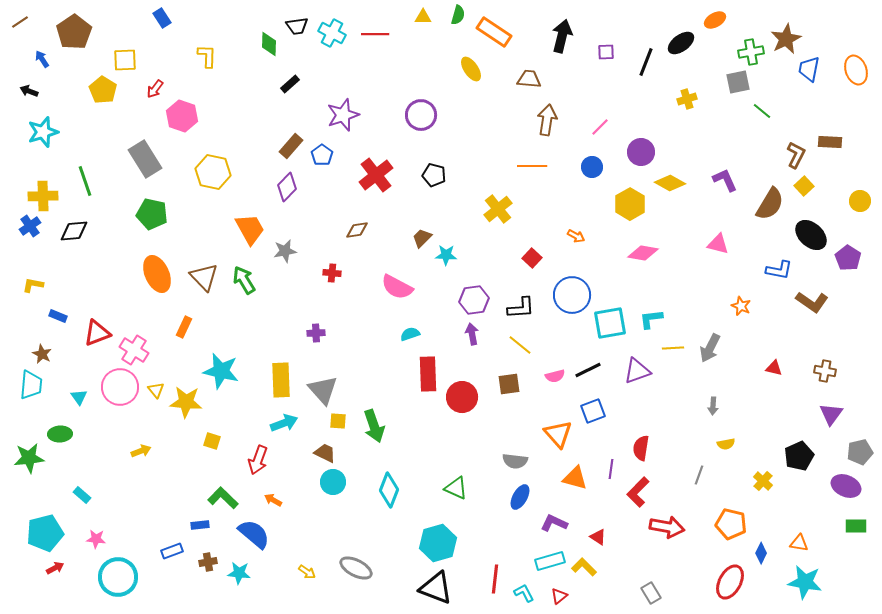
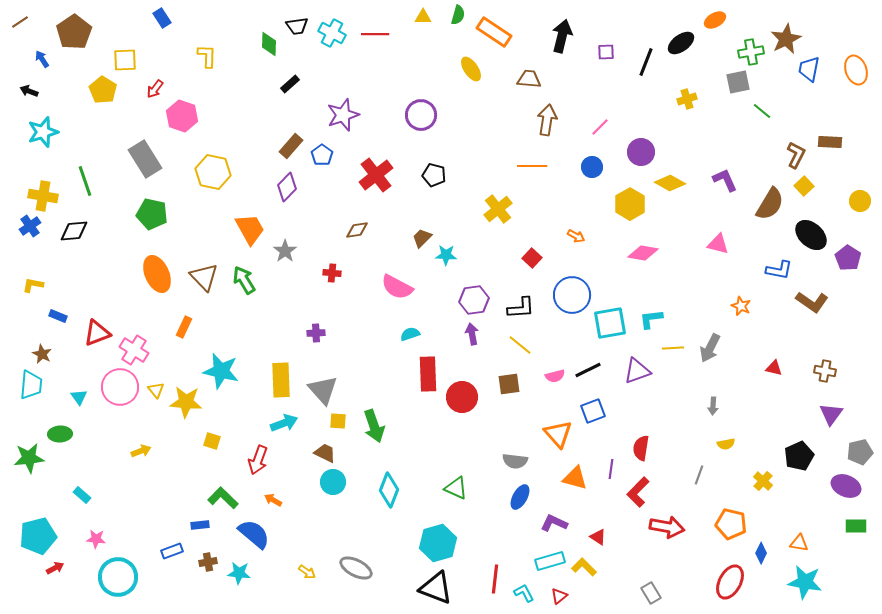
yellow cross at (43, 196): rotated 12 degrees clockwise
gray star at (285, 251): rotated 25 degrees counterclockwise
cyan pentagon at (45, 533): moved 7 px left, 3 px down
